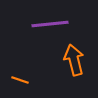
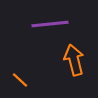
orange line: rotated 24 degrees clockwise
